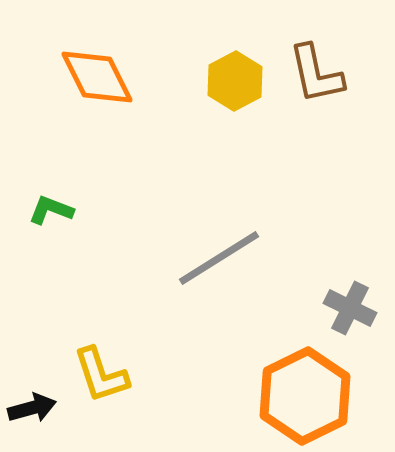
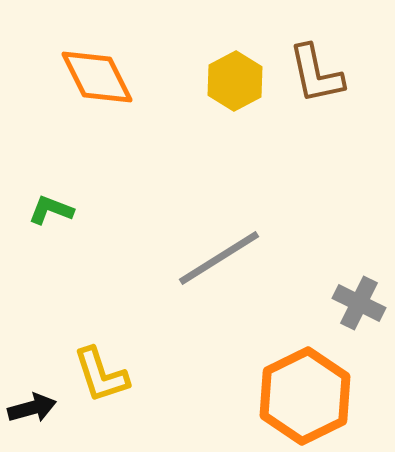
gray cross: moved 9 px right, 5 px up
